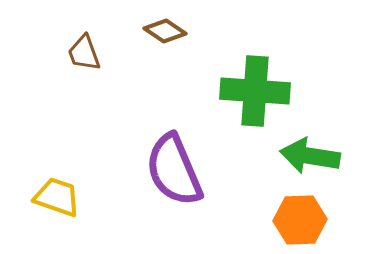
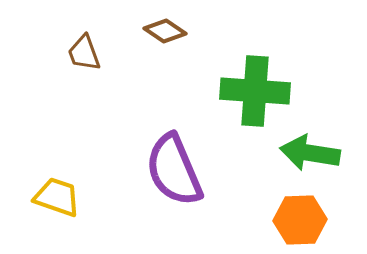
green arrow: moved 3 px up
